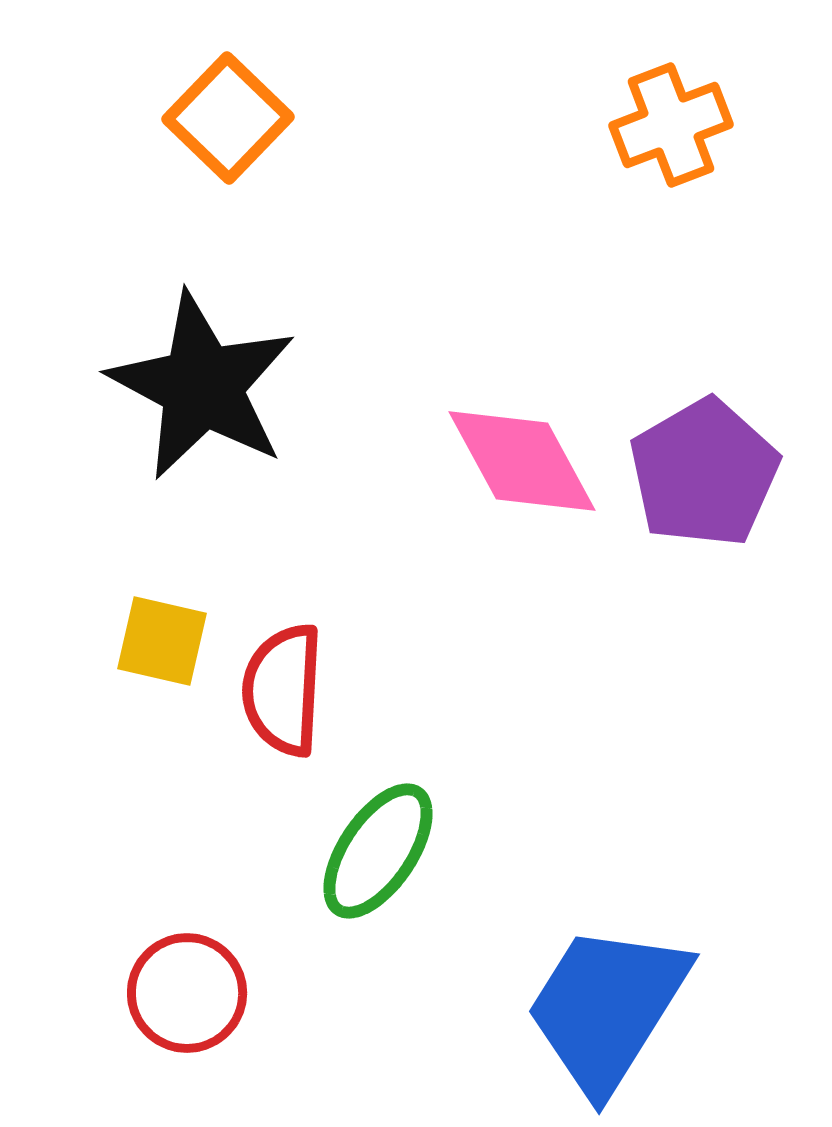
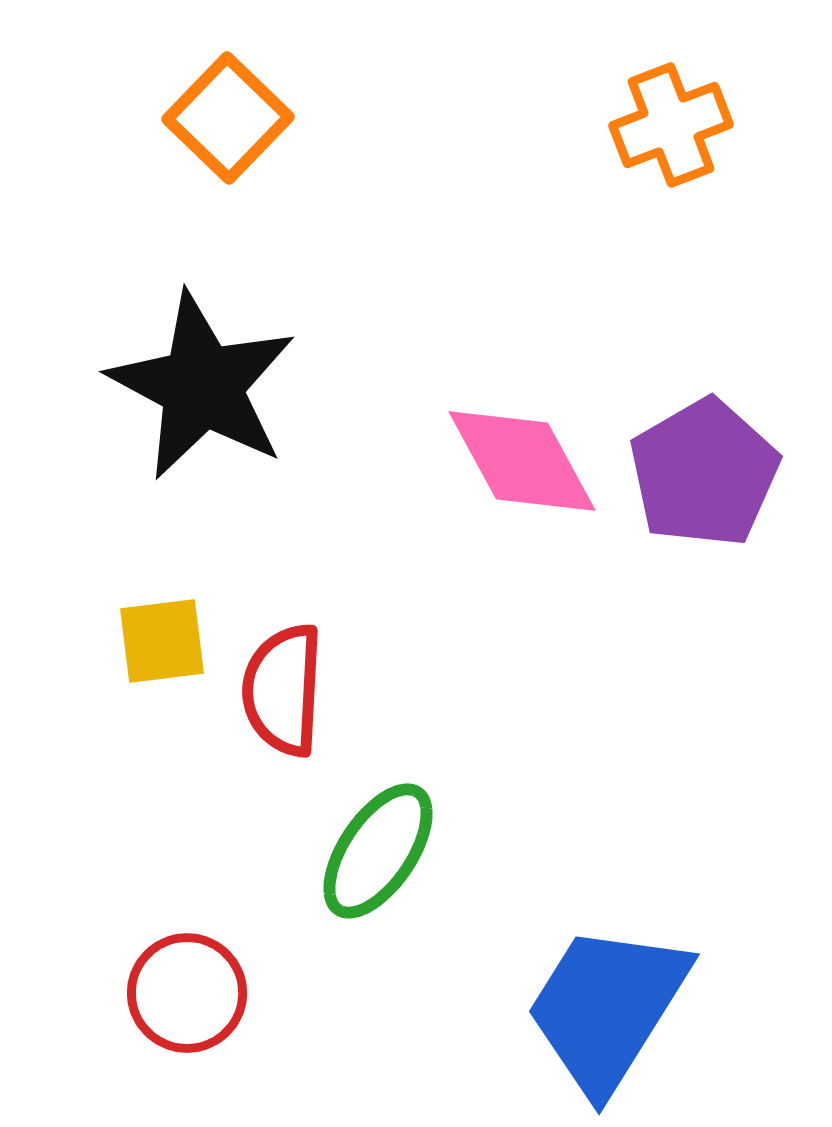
yellow square: rotated 20 degrees counterclockwise
